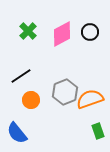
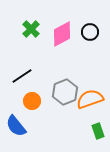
green cross: moved 3 px right, 2 px up
black line: moved 1 px right
orange circle: moved 1 px right, 1 px down
blue semicircle: moved 1 px left, 7 px up
